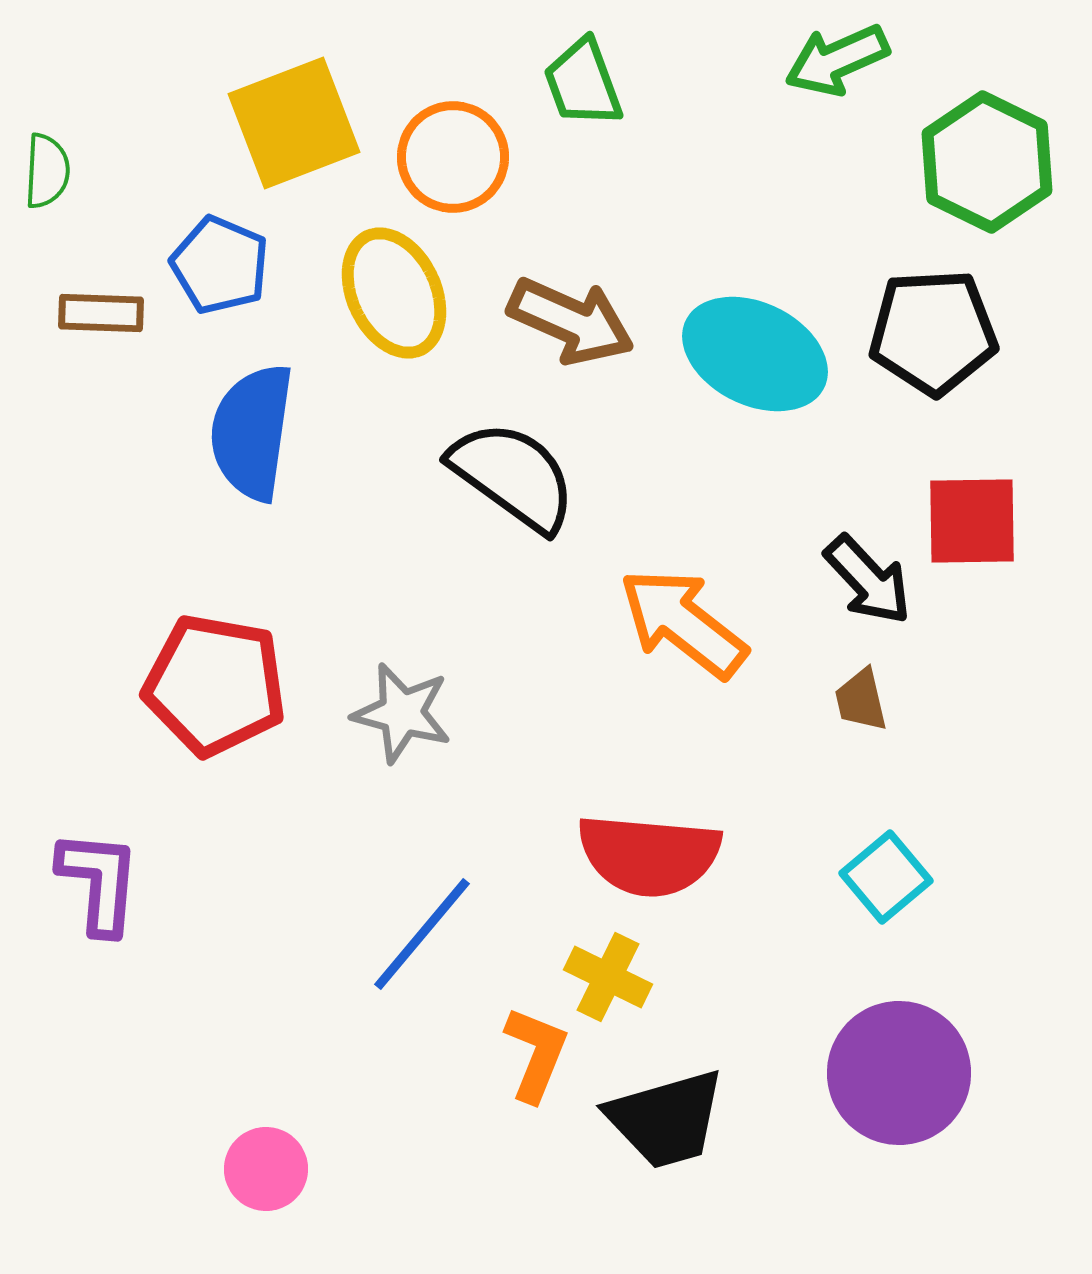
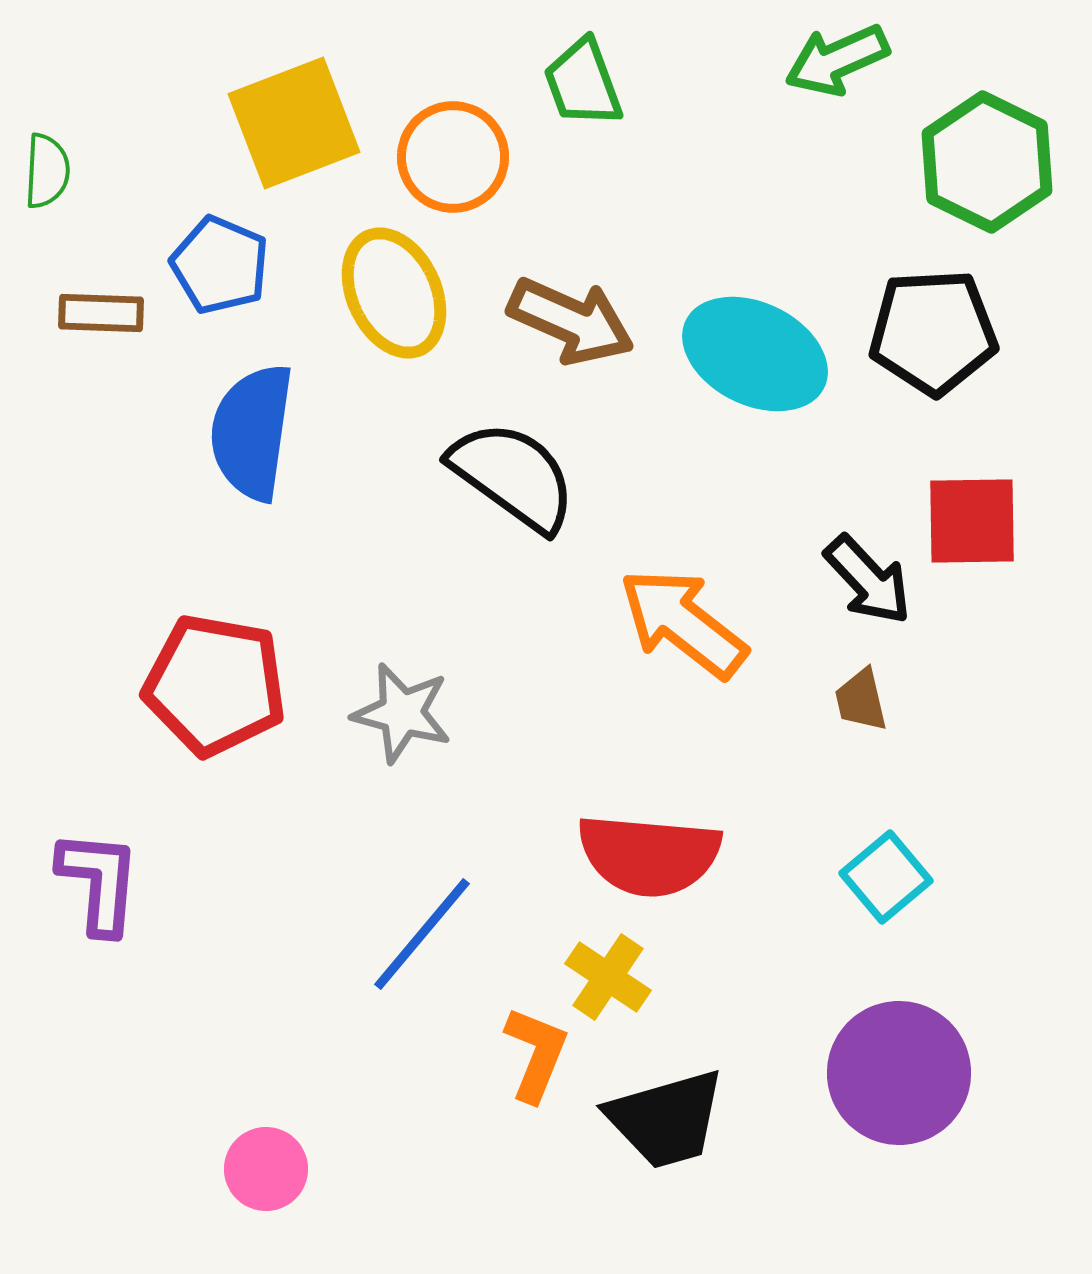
yellow cross: rotated 8 degrees clockwise
